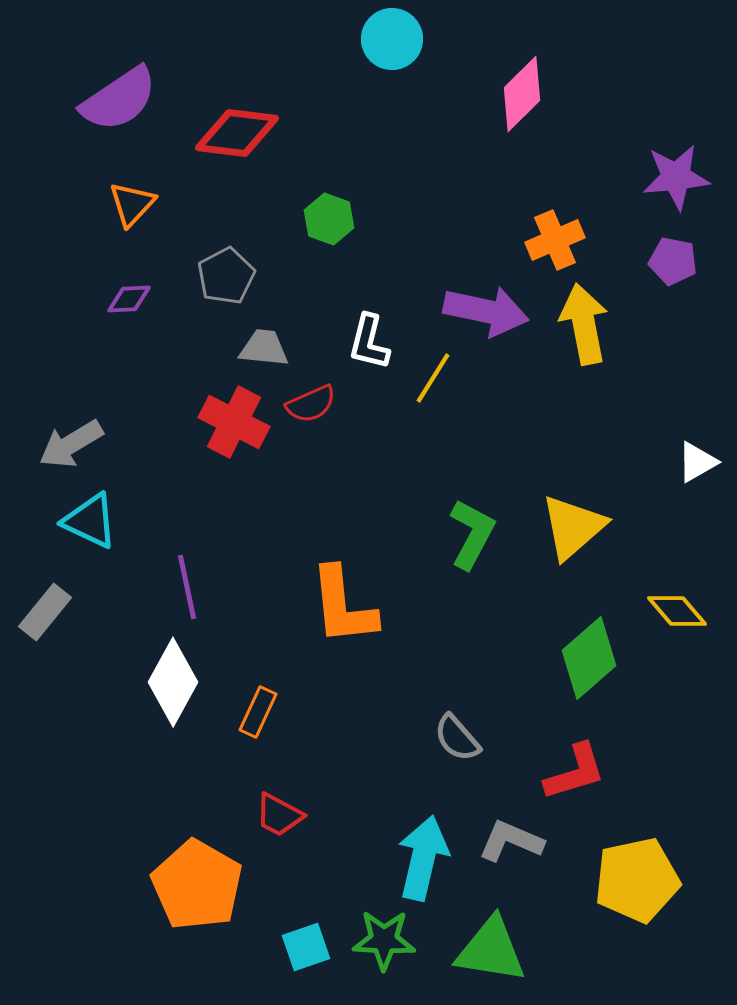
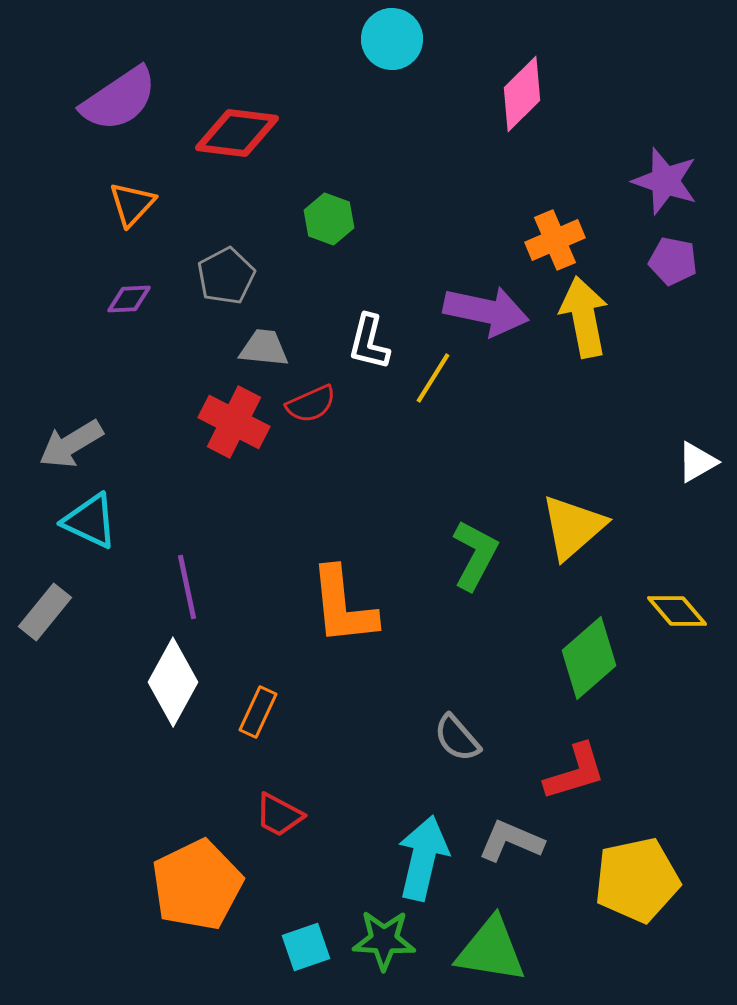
purple star: moved 11 px left, 4 px down; rotated 24 degrees clockwise
yellow arrow: moved 7 px up
green L-shape: moved 3 px right, 21 px down
orange pentagon: rotated 16 degrees clockwise
